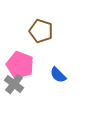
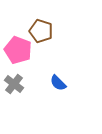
pink pentagon: moved 2 px left, 15 px up
blue semicircle: moved 8 px down
